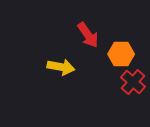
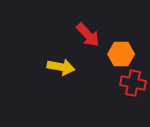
red arrow: rotated 8 degrees counterclockwise
red cross: moved 1 px down; rotated 30 degrees counterclockwise
